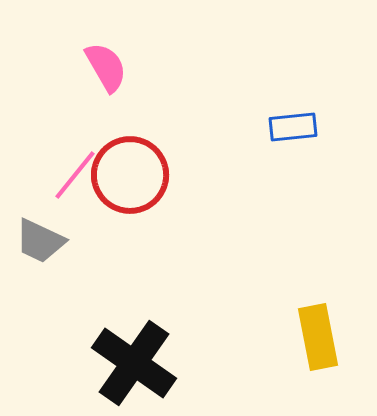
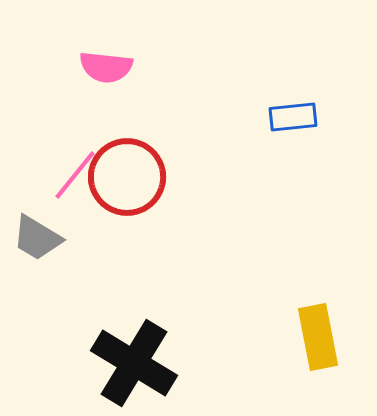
pink semicircle: rotated 126 degrees clockwise
blue rectangle: moved 10 px up
red circle: moved 3 px left, 2 px down
gray trapezoid: moved 3 px left, 3 px up; rotated 6 degrees clockwise
black cross: rotated 4 degrees counterclockwise
